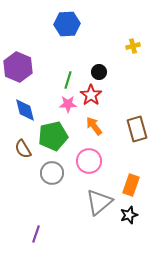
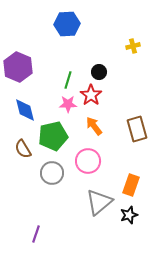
pink circle: moved 1 px left
